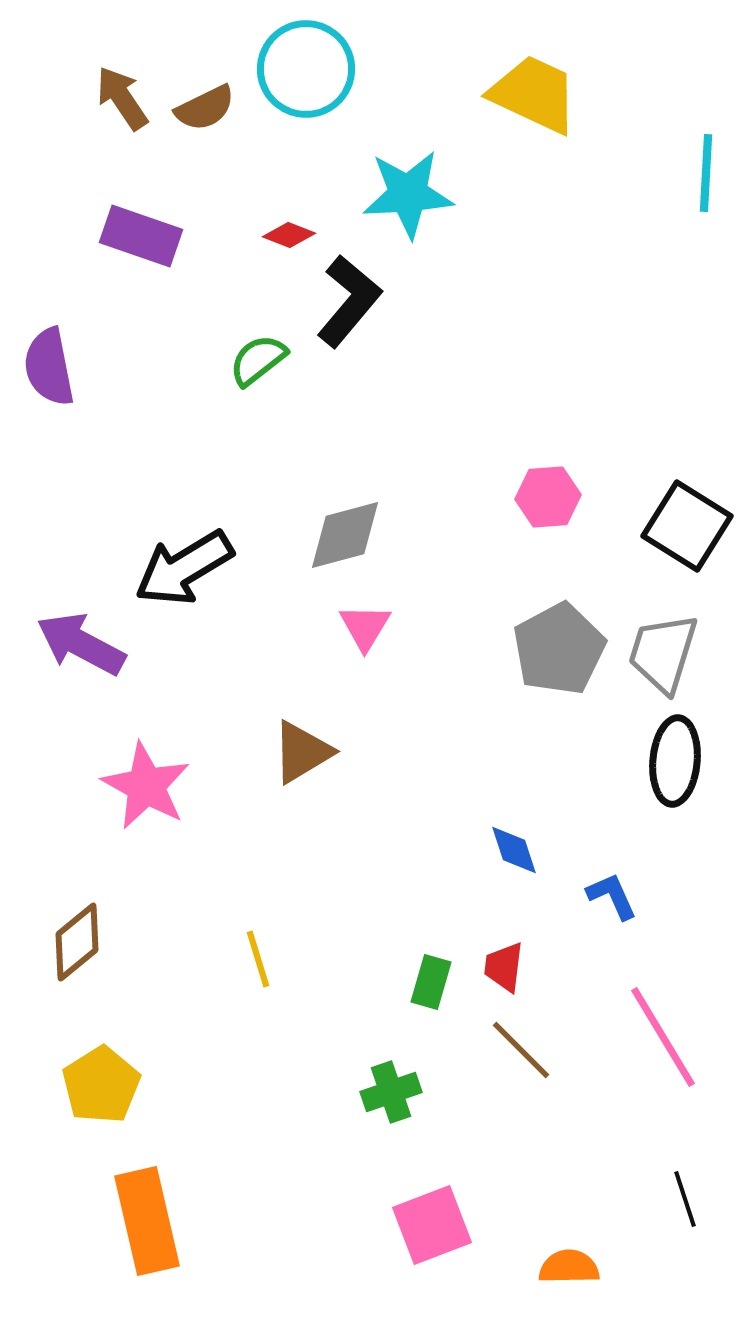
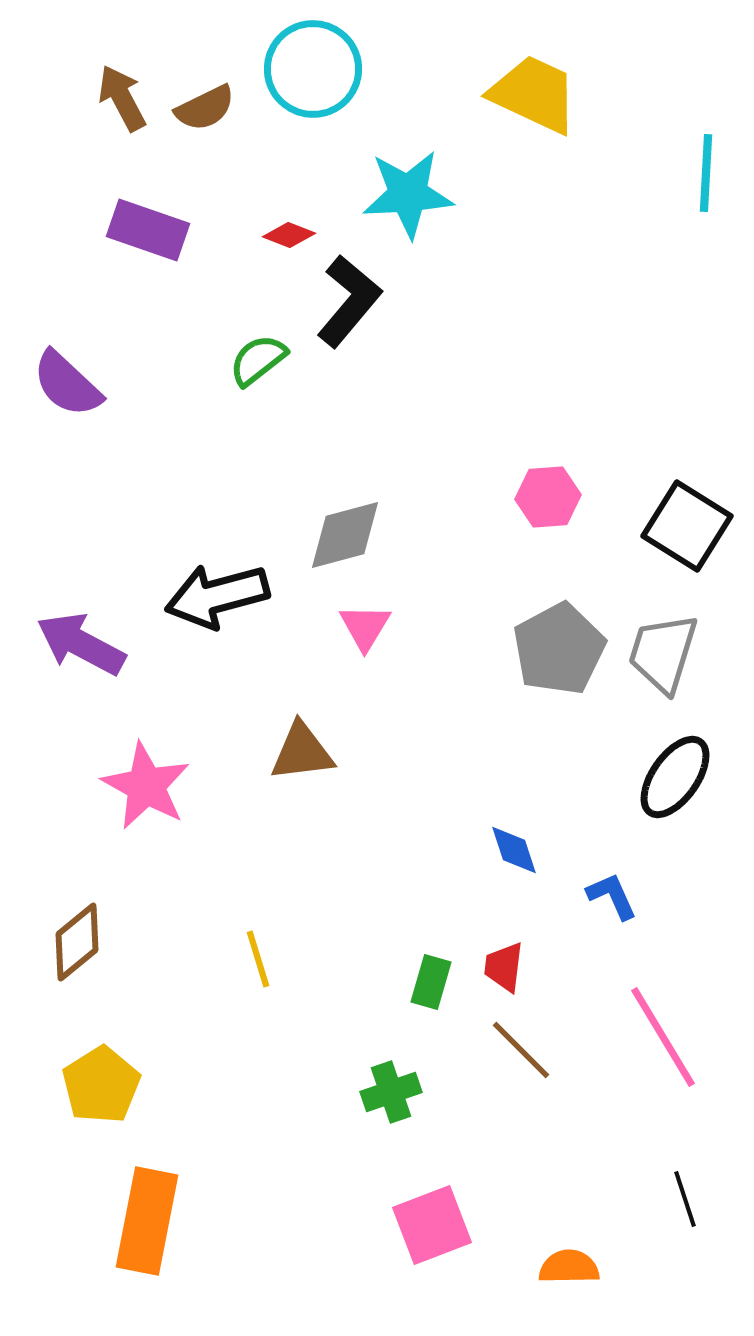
cyan circle: moved 7 px right
brown arrow: rotated 6 degrees clockwise
purple rectangle: moved 7 px right, 6 px up
purple semicircle: moved 18 px right, 17 px down; rotated 36 degrees counterclockwise
black arrow: moved 33 px right, 28 px down; rotated 16 degrees clockwise
brown triangle: rotated 24 degrees clockwise
black ellipse: moved 16 px down; rotated 30 degrees clockwise
orange rectangle: rotated 24 degrees clockwise
